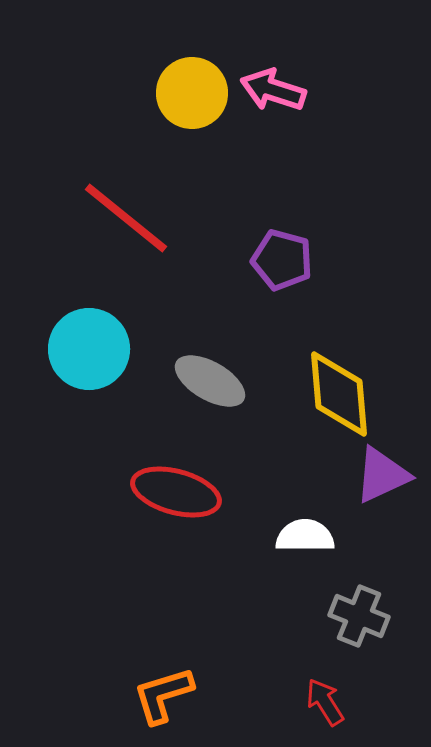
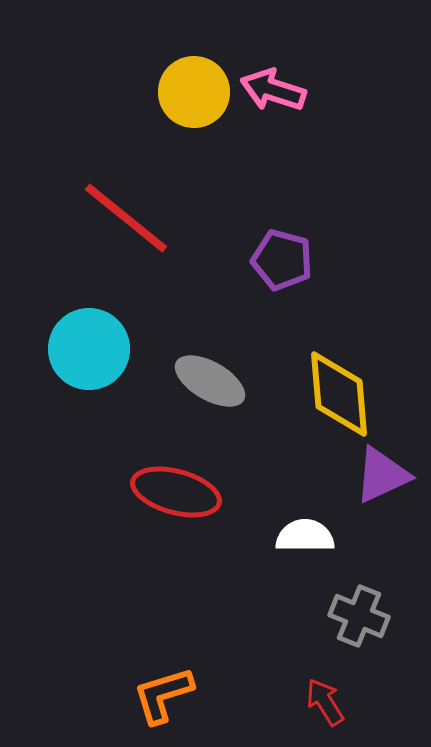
yellow circle: moved 2 px right, 1 px up
